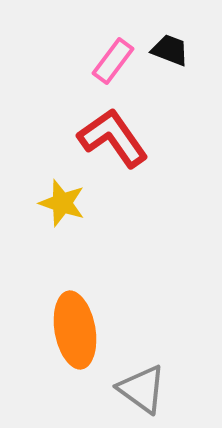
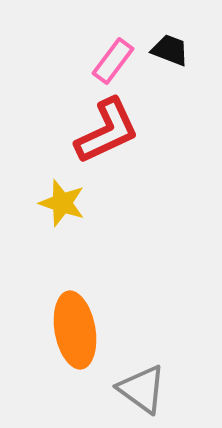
red L-shape: moved 6 px left, 7 px up; rotated 100 degrees clockwise
